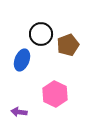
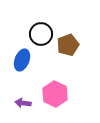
purple arrow: moved 4 px right, 9 px up
